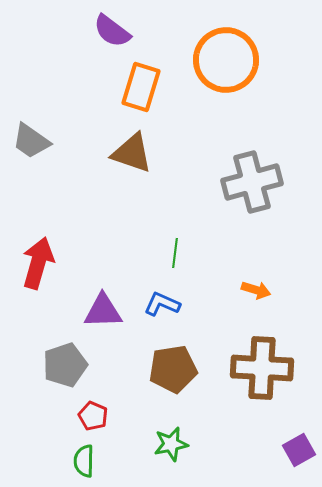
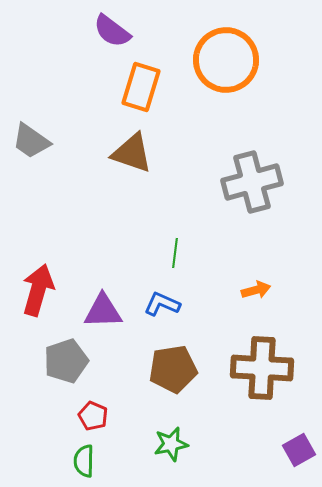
red arrow: moved 27 px down
orange arrow: rotated 32 degrees counterclockwise
gray pentagon: moved 1 px right, 4 px up
